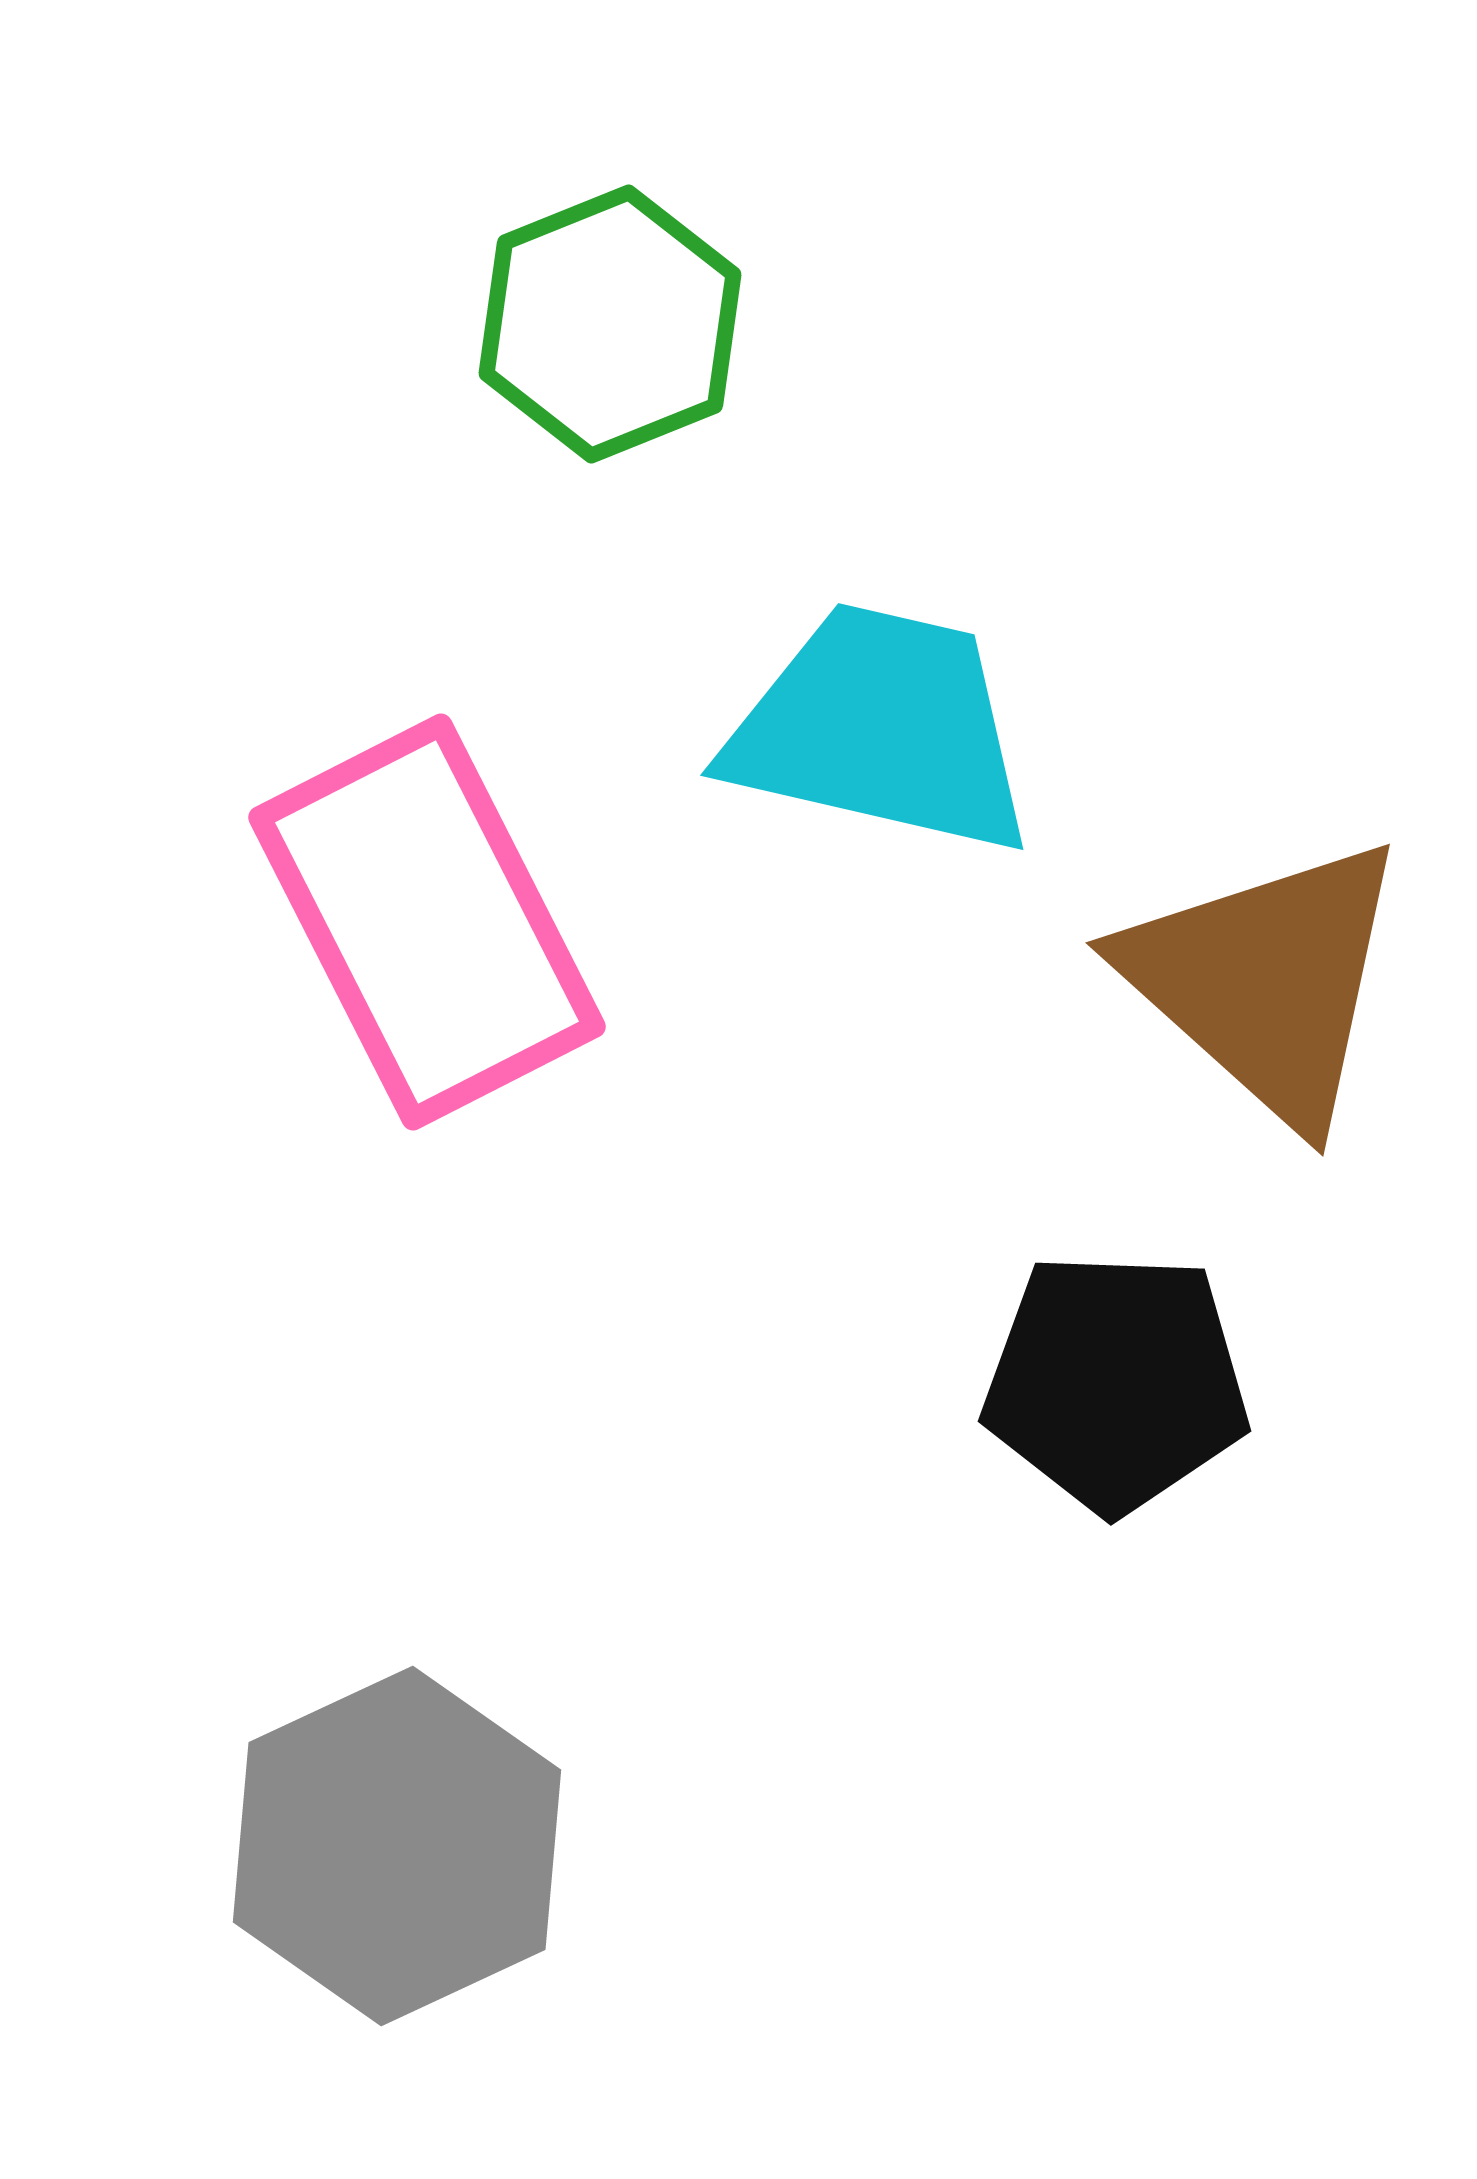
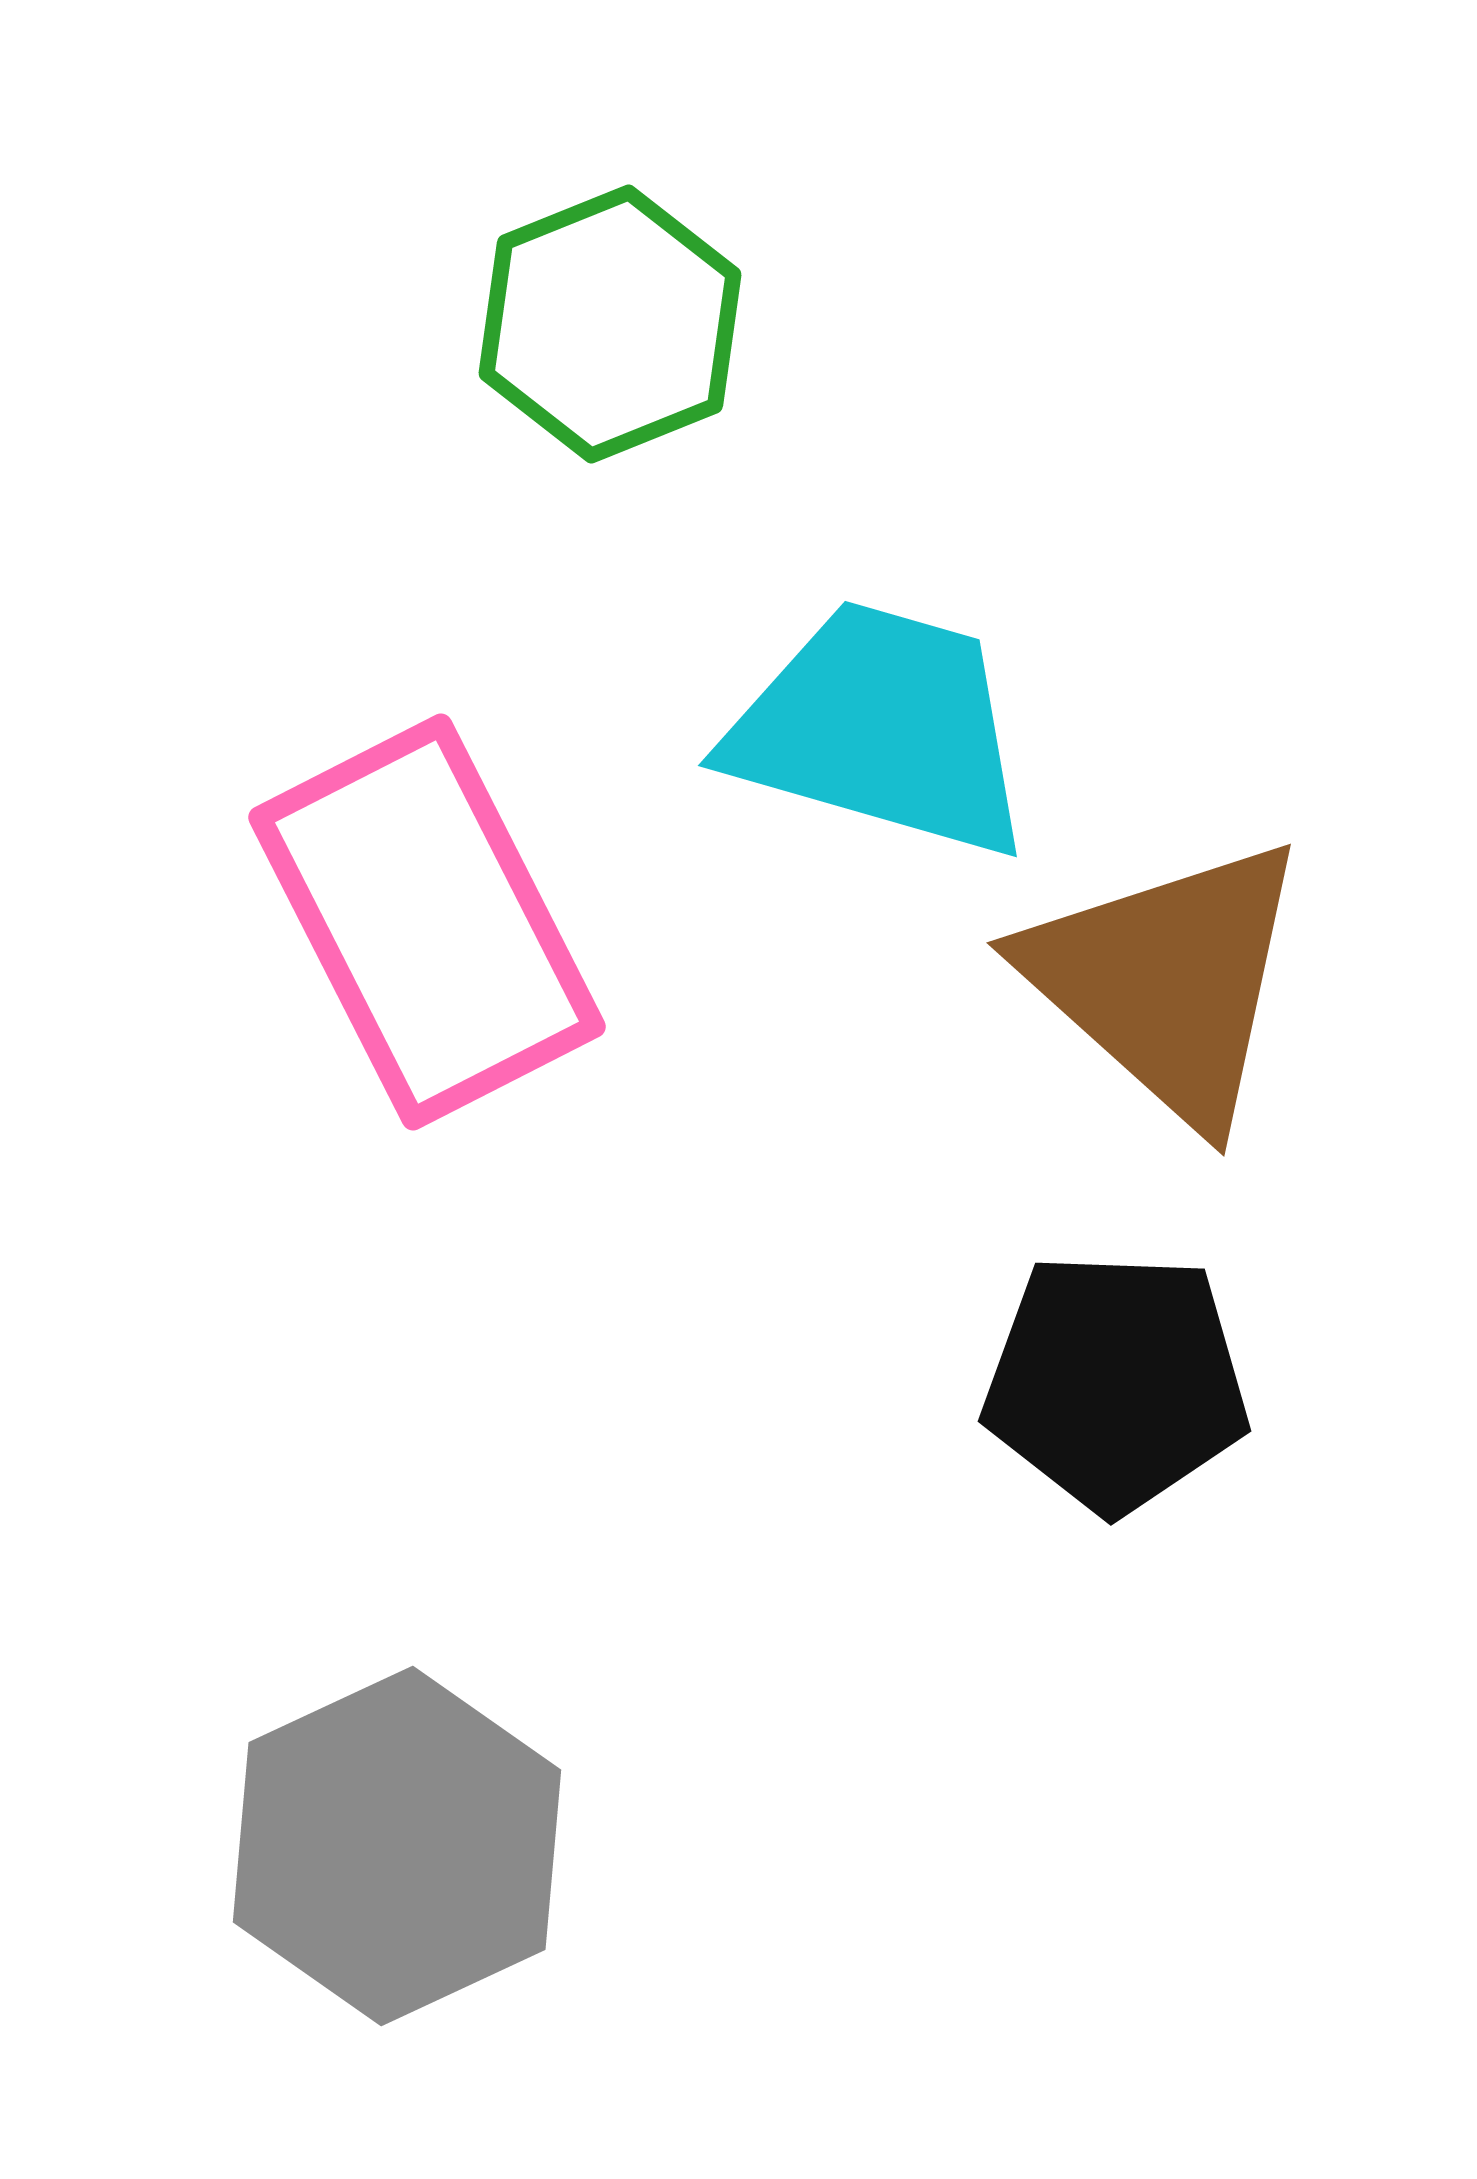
cyan trapezoid: rotated 3 degrees clockwise
brown triangle: moved 99 px left
